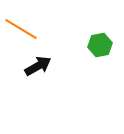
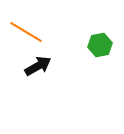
orange line: moved 5 px right, 3 px down
